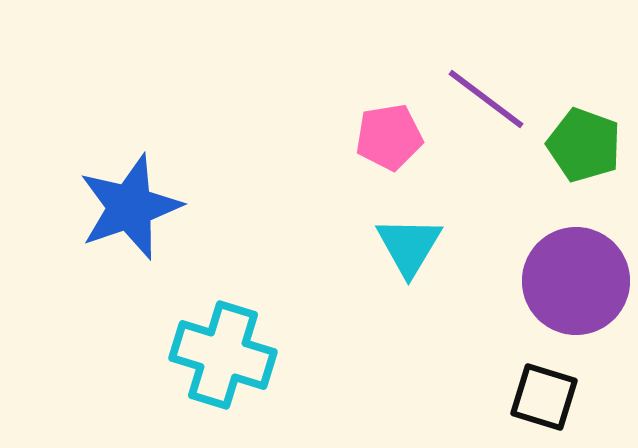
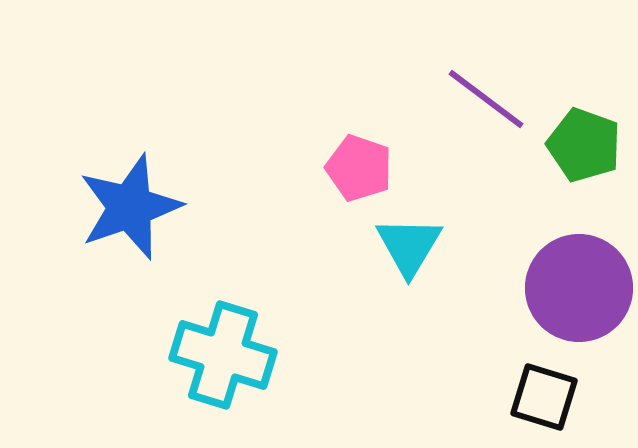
pink pentagon: moved 30 px left, 31 px down; rotated 28 degrees clockwise
purple circle: moved 3 px right, 7 px down
